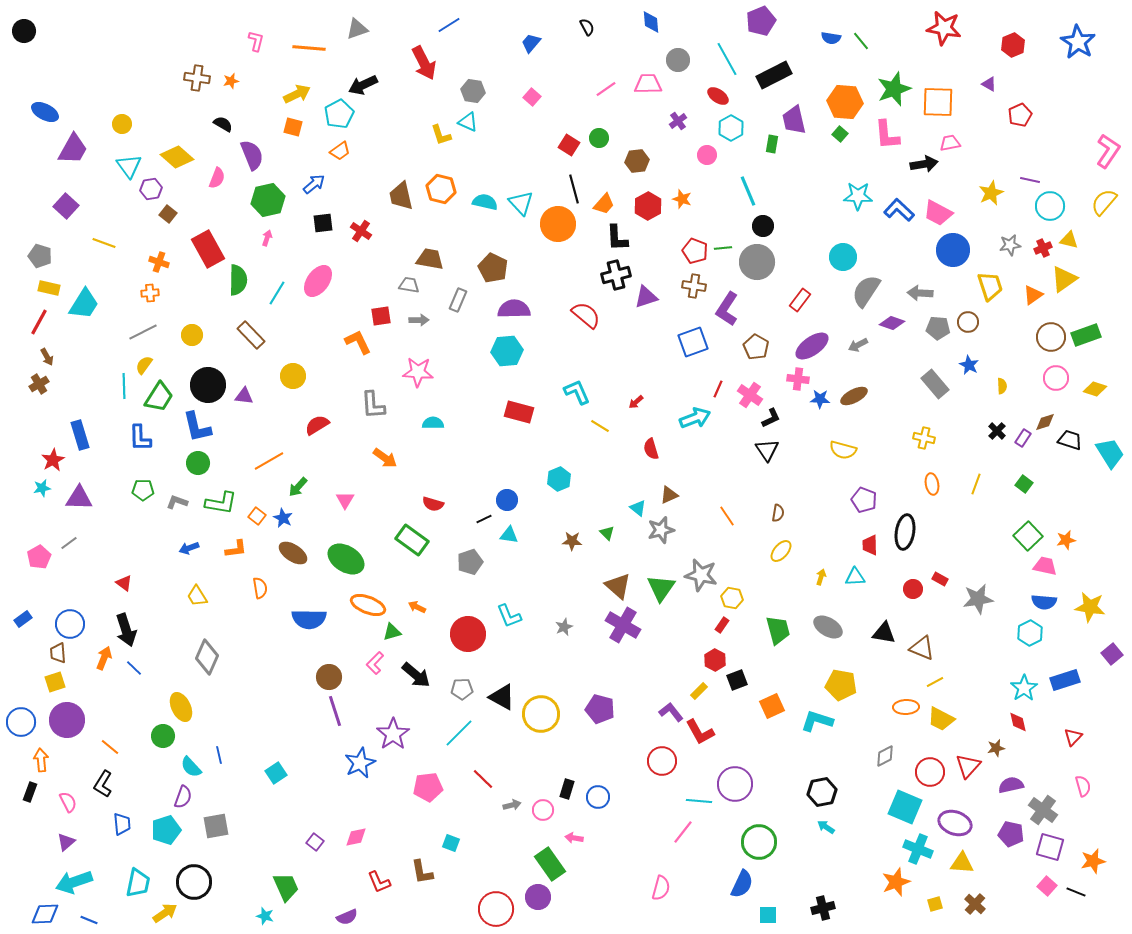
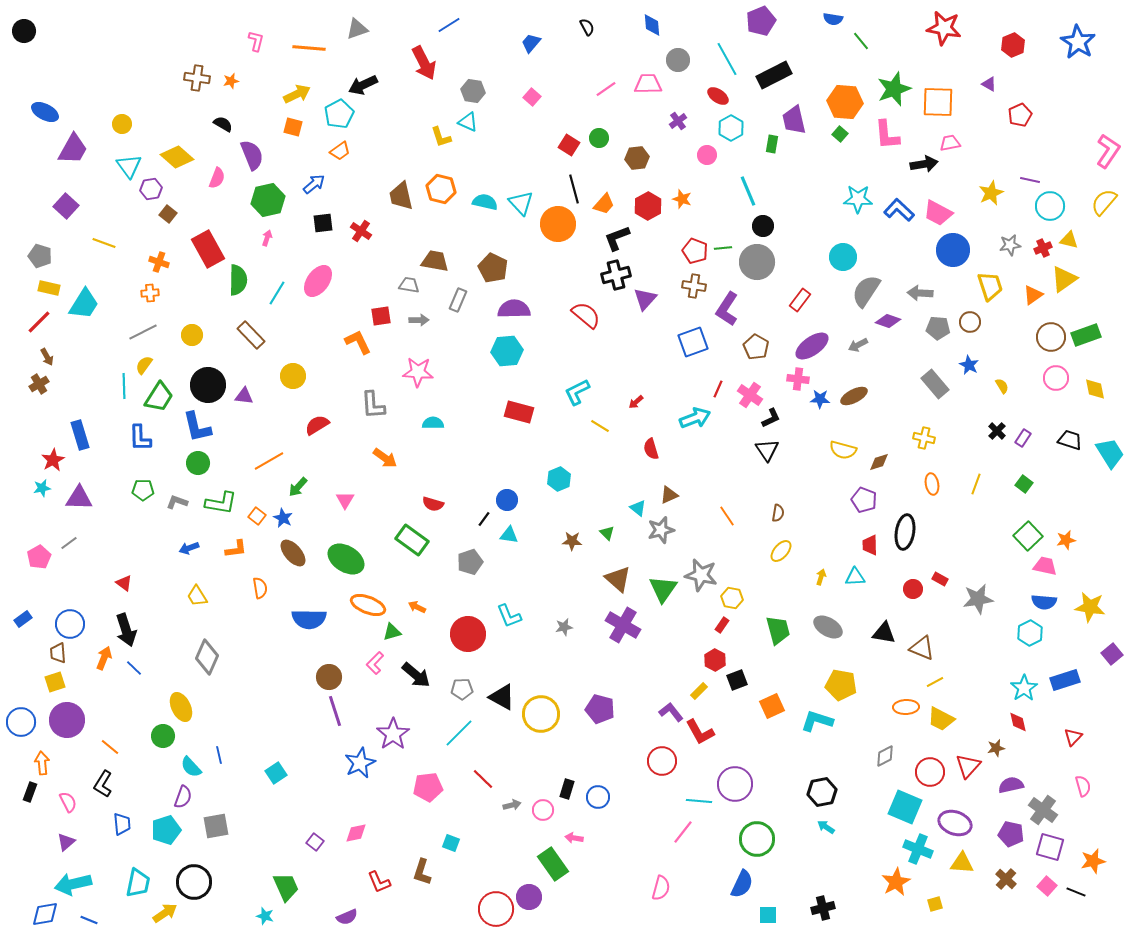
blue diamond at (651, 22): moved 1 px right, 3 px down
blue semicircle at (831, 38): moved 2 px right, 19 px up
yellow L-shape at (441, 135): moved 2 px down
brown hexagon at (637, 161): moved 3 px up
cyan star at (858, 196): moved 3 px down
black L-shape at (617, 238): rotated 72 degrees clockwise
brown trapezoid at (430, 259): moved 5 px right, 2 px down
purple triangle at (646, 297): moved 1 px left, 2 px down; rotated 30 degrees counterclockwise
red line at (39, 322): rotated 16 degrees clockwise
brown circle at (968, 322): moved 2 px right
purple diamond at (892, 323): moved 4 px left, 2 px up
yellow semicircle at (1002, 386): rotated 28 degrees counterclockwise
yellow diamond at (1095, 389): rotated 60 degrees clockwise
cyan L-shape at (577, 392): rotated 92 degrees counterclockwise
brown diamond at (1045, 422): moved 166 px left, 40 px down
black line at (484, 519): rotated 28 degrees counterclockwise
brown ellipse at (293, 553): rotated 16 degrees clockwise
brown triangle at (618, 586): moved 7 px up
green triangle at (661, 588): moved 2 px right, 1 px down
gray star at (564, 627): rotated 12 degrees clockwise
orange arrow at (41, 760): moved 1 px right, 3 px down
pink diamond at (356, 837): moved 4 px up
green circle at (759, 842): moved 2 px left, 3 px up
green rectangle at (550, 864): moved 3 px right
brown L-shape at (422, 872): rotated 28 degrees clockwise
cyan arrow at (74, 882): moved 1 px left, 2 px down; rotated 6 degrees clockwise
orange star at (896, 882): rotated 8 degrees counterclockwise
purple circle at (538, 897): moved 9 px left
brown cross at (975, 904): moved 31 px right, 25 px up
blue diamond at (45, 914): rotated 8 degrees counterclockwise
